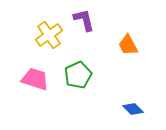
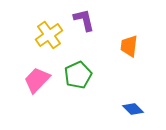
orange trapezoid: moved 1 px right, 1 px down; rotated 35 degrees clockwise
pink trapezoid: moved 2 px right, 1 px down; rotated 64 degrees counterclockwise
